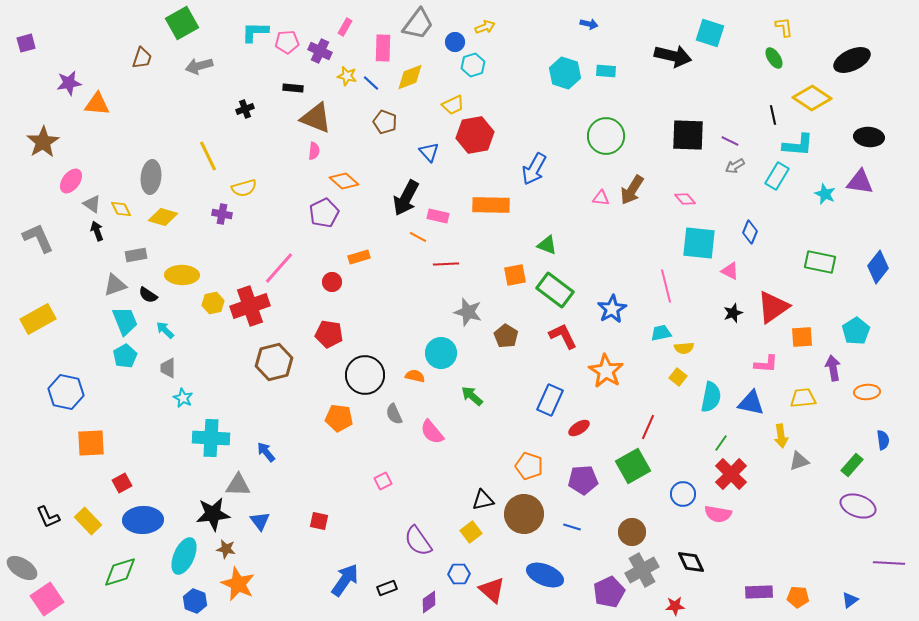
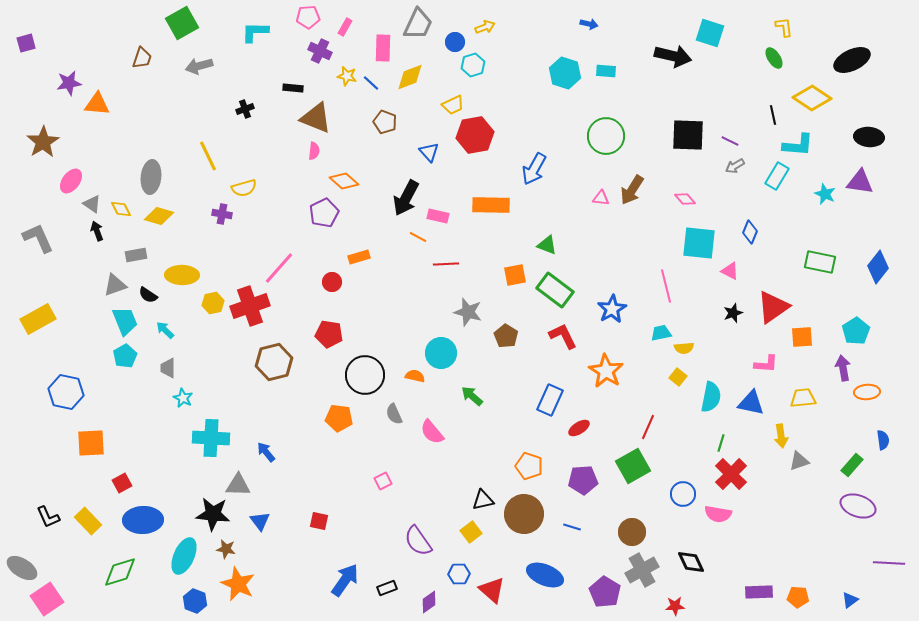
gray trapezoid at (418, 24): rotated 12 degrees counterclockwise
pink pentagon at (287, 42): moved 21 px right, 25 px up
yellow diamond at (163, 217): moved 4 px left, 1 px up
purple arrow at (833, 368): moved 10 px right
green line at (721, 443): rotated 18 degrees counterclockwise
black star at (213, 514): rotated 12 degrees clockwise
purple pentagon at (609, 592): moved 4 px left; rotated 16 degrees counterclockwise
